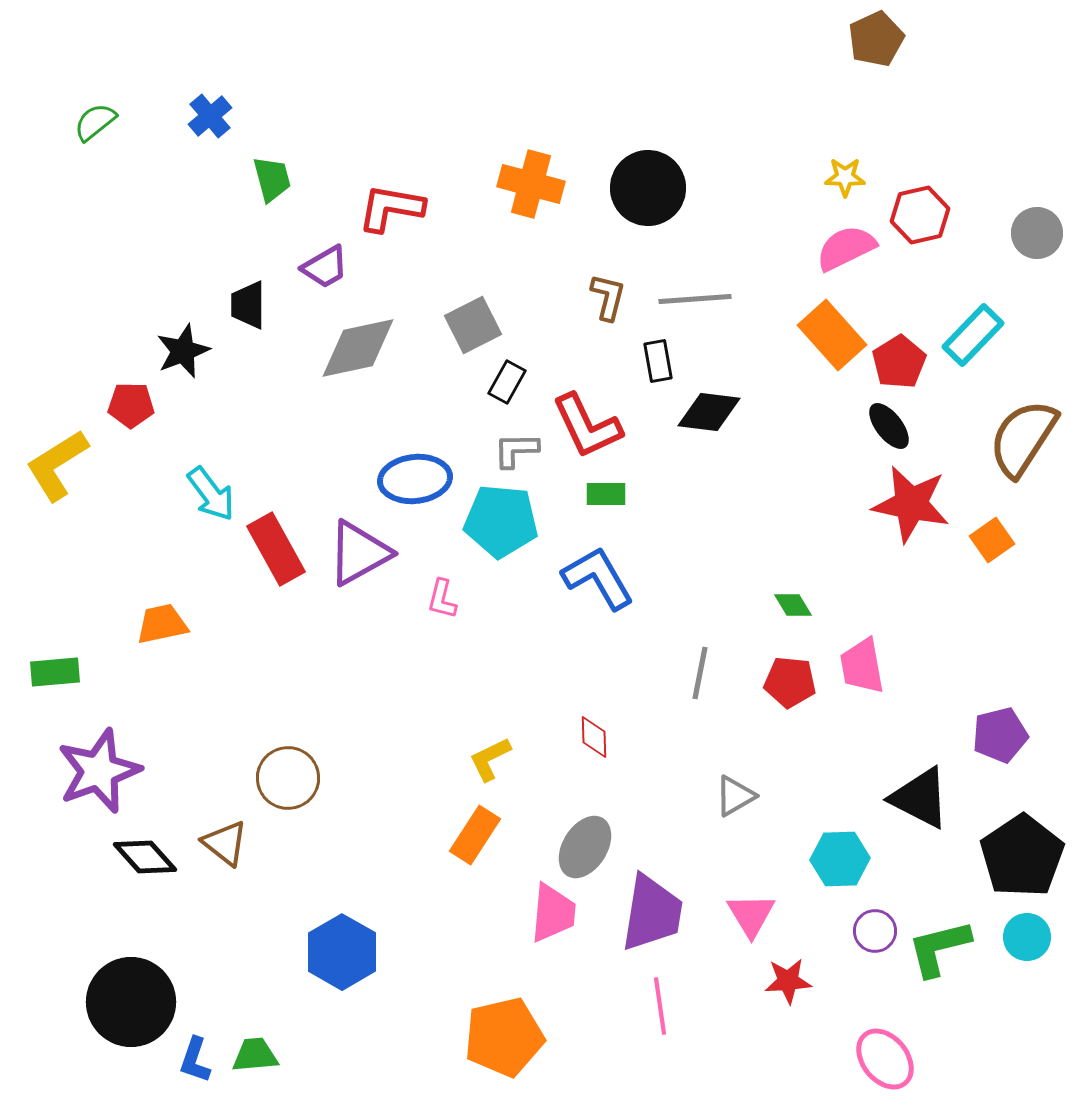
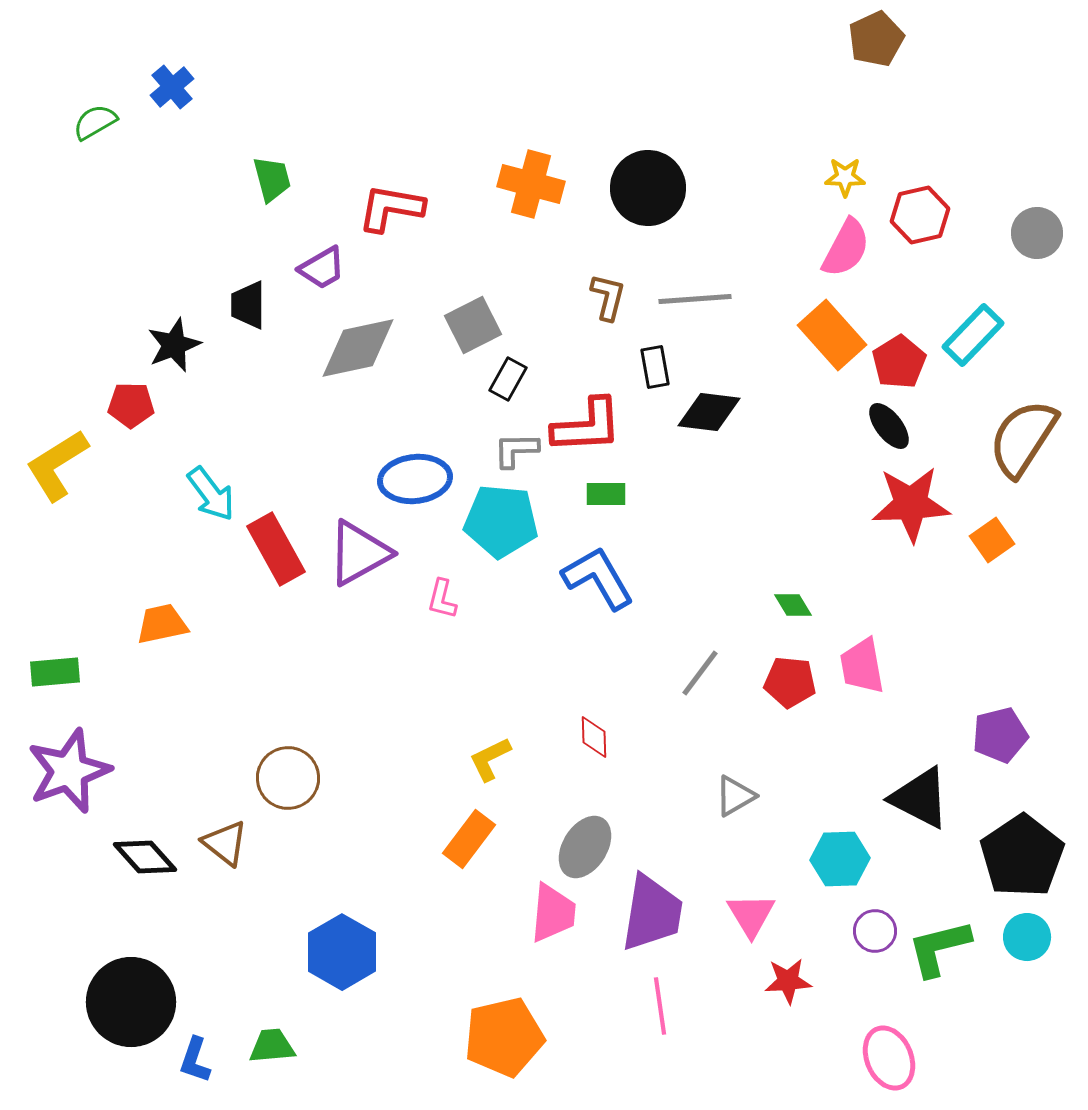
blue cross at (210, 116): moved 38 px left, 29 px up
green semicircle at (95, 122): rotated 9 degrees clockwise
pink semicircle at (846, 248): rotated 144 degrees clockwise
purple trapezoid at (325, 267): moved 3 px left, 1 px down
black star at (183, 351): moved 9 px left, 6 px up
black rectangle at (658, 361): moved 3 px left, 6 px down
black rectangle at (507, 382): moved 1 px right, 3 px up
red L-shape at (587, 426): rotated 68 degrees counterclockwise
red star at (911, 504): rotated 14 degrees counterclockwise
gray line at (700, 673): rotated 26 degrees clockwise
purple star at (99, 771): moved 30 px left
orange rectangle at (475, 835): moved 6 px left, 4 px down; rotated 4 degrees clockwise
green trapezoid at (255, 1055): moved 17 px right, 9 px up
pink ellipse at (885, 1059): moved 4 px right, 1 px up; rotated 16 degrees clockwise
